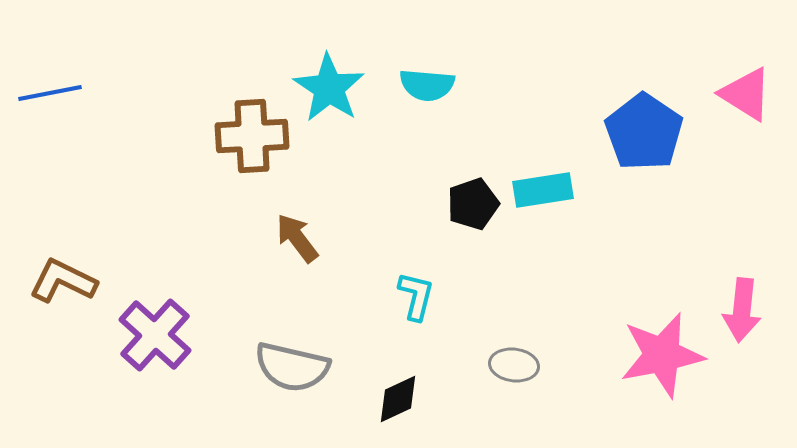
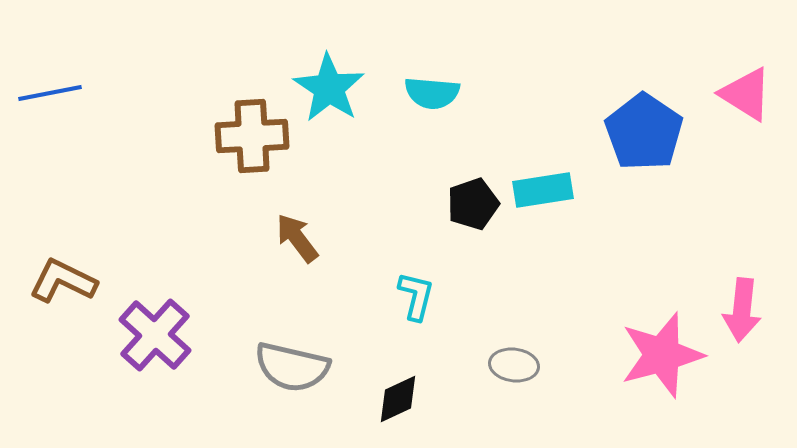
cyan semicircle: moved 5 px right, 8 px down
pink star: rotated 4 degrees counterclockwise
